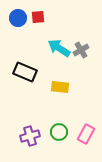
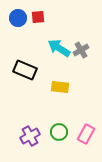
black rectangle: moved 2 px up
purple cross: rotated 12 degrees counterclockwise
